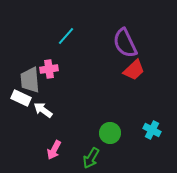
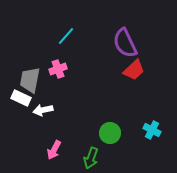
pink cross: moved 9 px right; rotated 12 degrees counterclockwise
gray trapezoid: rotated 16 degrees clockwise
white arrow: rotated 48 degrees counterclockwise
green arrow: rotated 10 degrees counterclockwise
